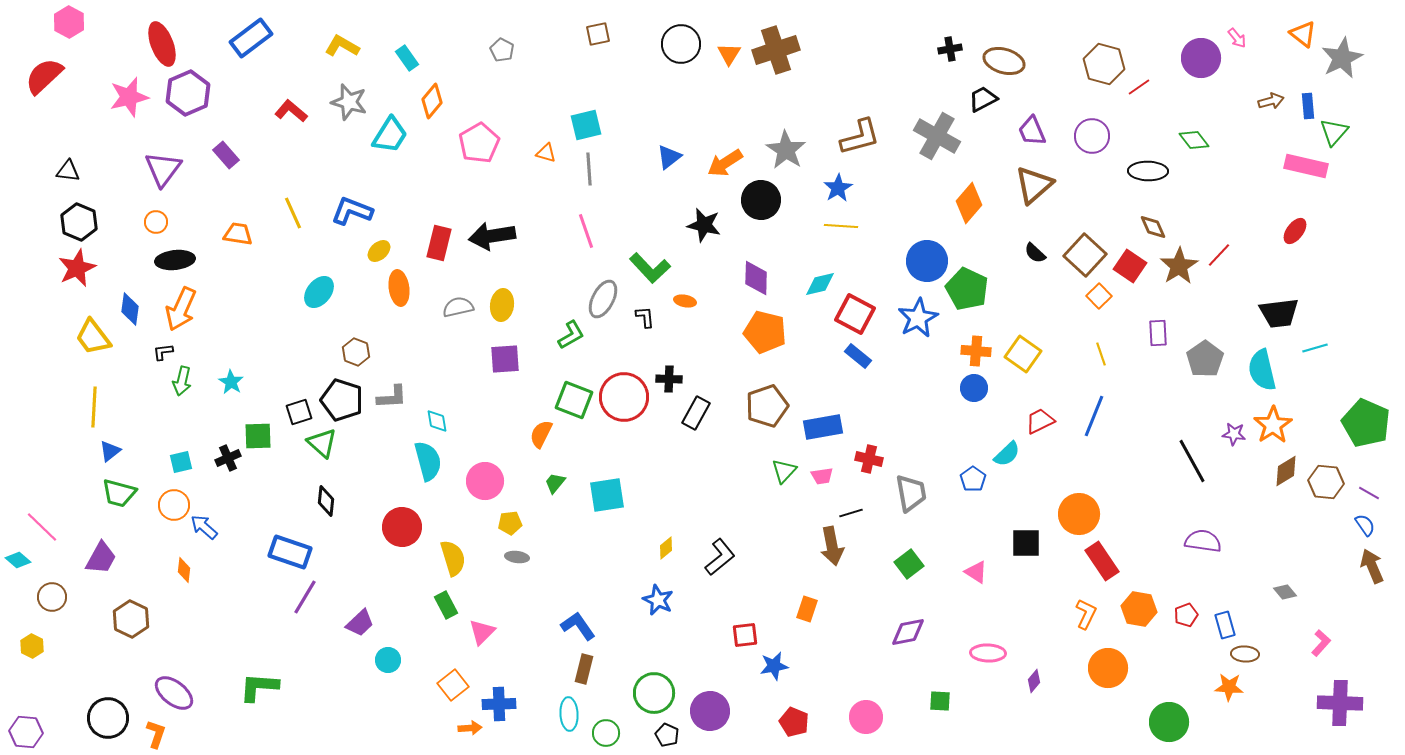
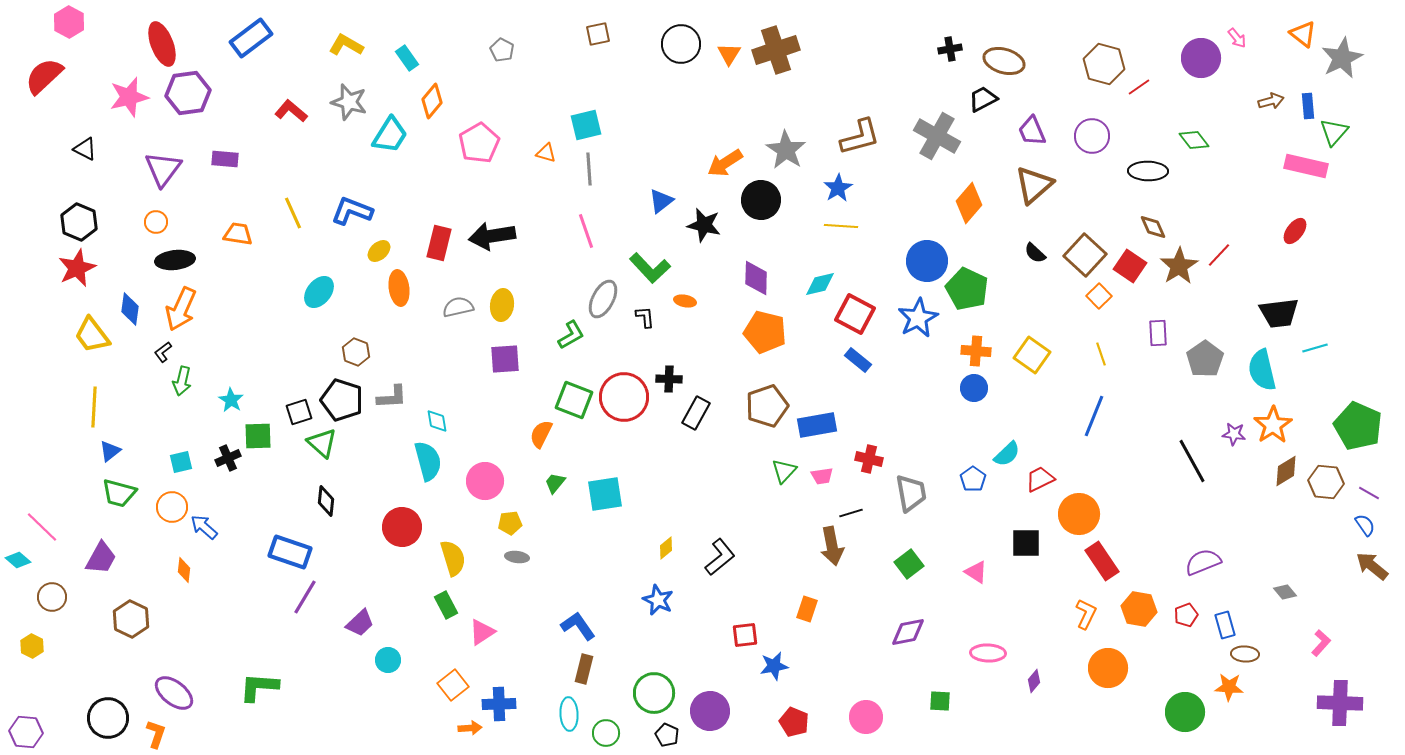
yellow L-shape at (342, 46): moved 4 px right, 1 px up
purple hexagon at (188, 93): rotated 15 degrees clockwise
purple rectangle at (226, 155): moved 1 px left, 4 px down; rotated 44 degrees counterclockwise
blue triangle at (669, 157): moved 8 px left, 44 px down
black triangle at (68, 171): moved 17 px right, 22 px up; rotated 20 degrees clockwise
yellow trapezoid at (93, 337): moved 1 px left, 2 px up
black L-shape at (163, 352): rotated 30 degrees counterclockwise
yellow square at (1023, 354): moved 9 px right, 1 px down
blue rectangle at (858, 356): moved 4 px down
cyan star at (231, 382): moved 18 px down
red trapezoid at (1040, 421): moved 58 px down
green pentagon at (1366, 423): moved 8 px left, 3 px down
blue rectangle at (823, 427): moved 6 px left, 2 px up
cyan square at (607, 495): moved 2 px left, 1 px up
orange circle at (174, 505): moved 2 px left, 2 px down
purple semicircle at (1203, 541): moved 21 px down; rotated 30 degrees counterclockwise
brown arrow at (1372, 566): rotated 28 degrees counterclockwise
pink triangle at (482, 632): rotated 12 degrees clockwise
green circle at (1169, 722): moved 16 px right, 10 px up
